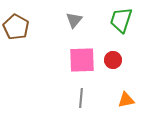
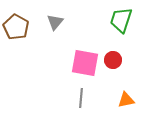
gray triangle: moved 19 px left, 2 px down
pink square: moved 3 px right, 3 px down; rotated 12 degrees clockwise
